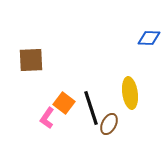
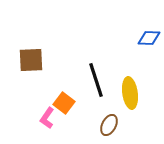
black line: moved 5 px right, 28 px up
brown ellipse: moved 1 px down
